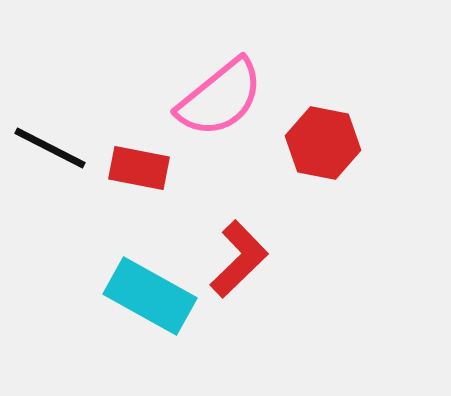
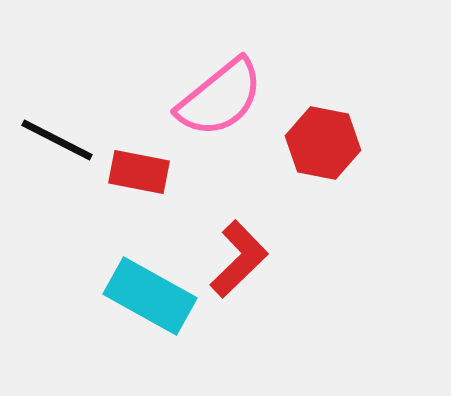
black line: moved 7 px right, 8 px up
red rectangle: moved 4 px down
